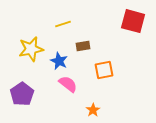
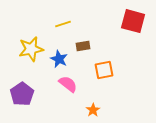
blue star: moved 2 px up
